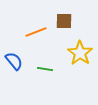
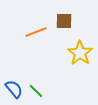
blue semicircle: moved 28 px down
green line: moved 9 px left, 22 px down; rotated 35 degrees clockwise
